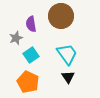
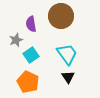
gray star: moved 2 px down
